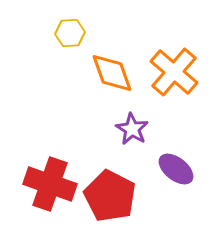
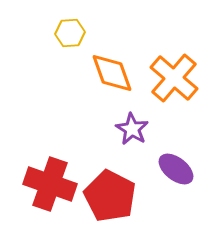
orange cross: moved 6 px down
